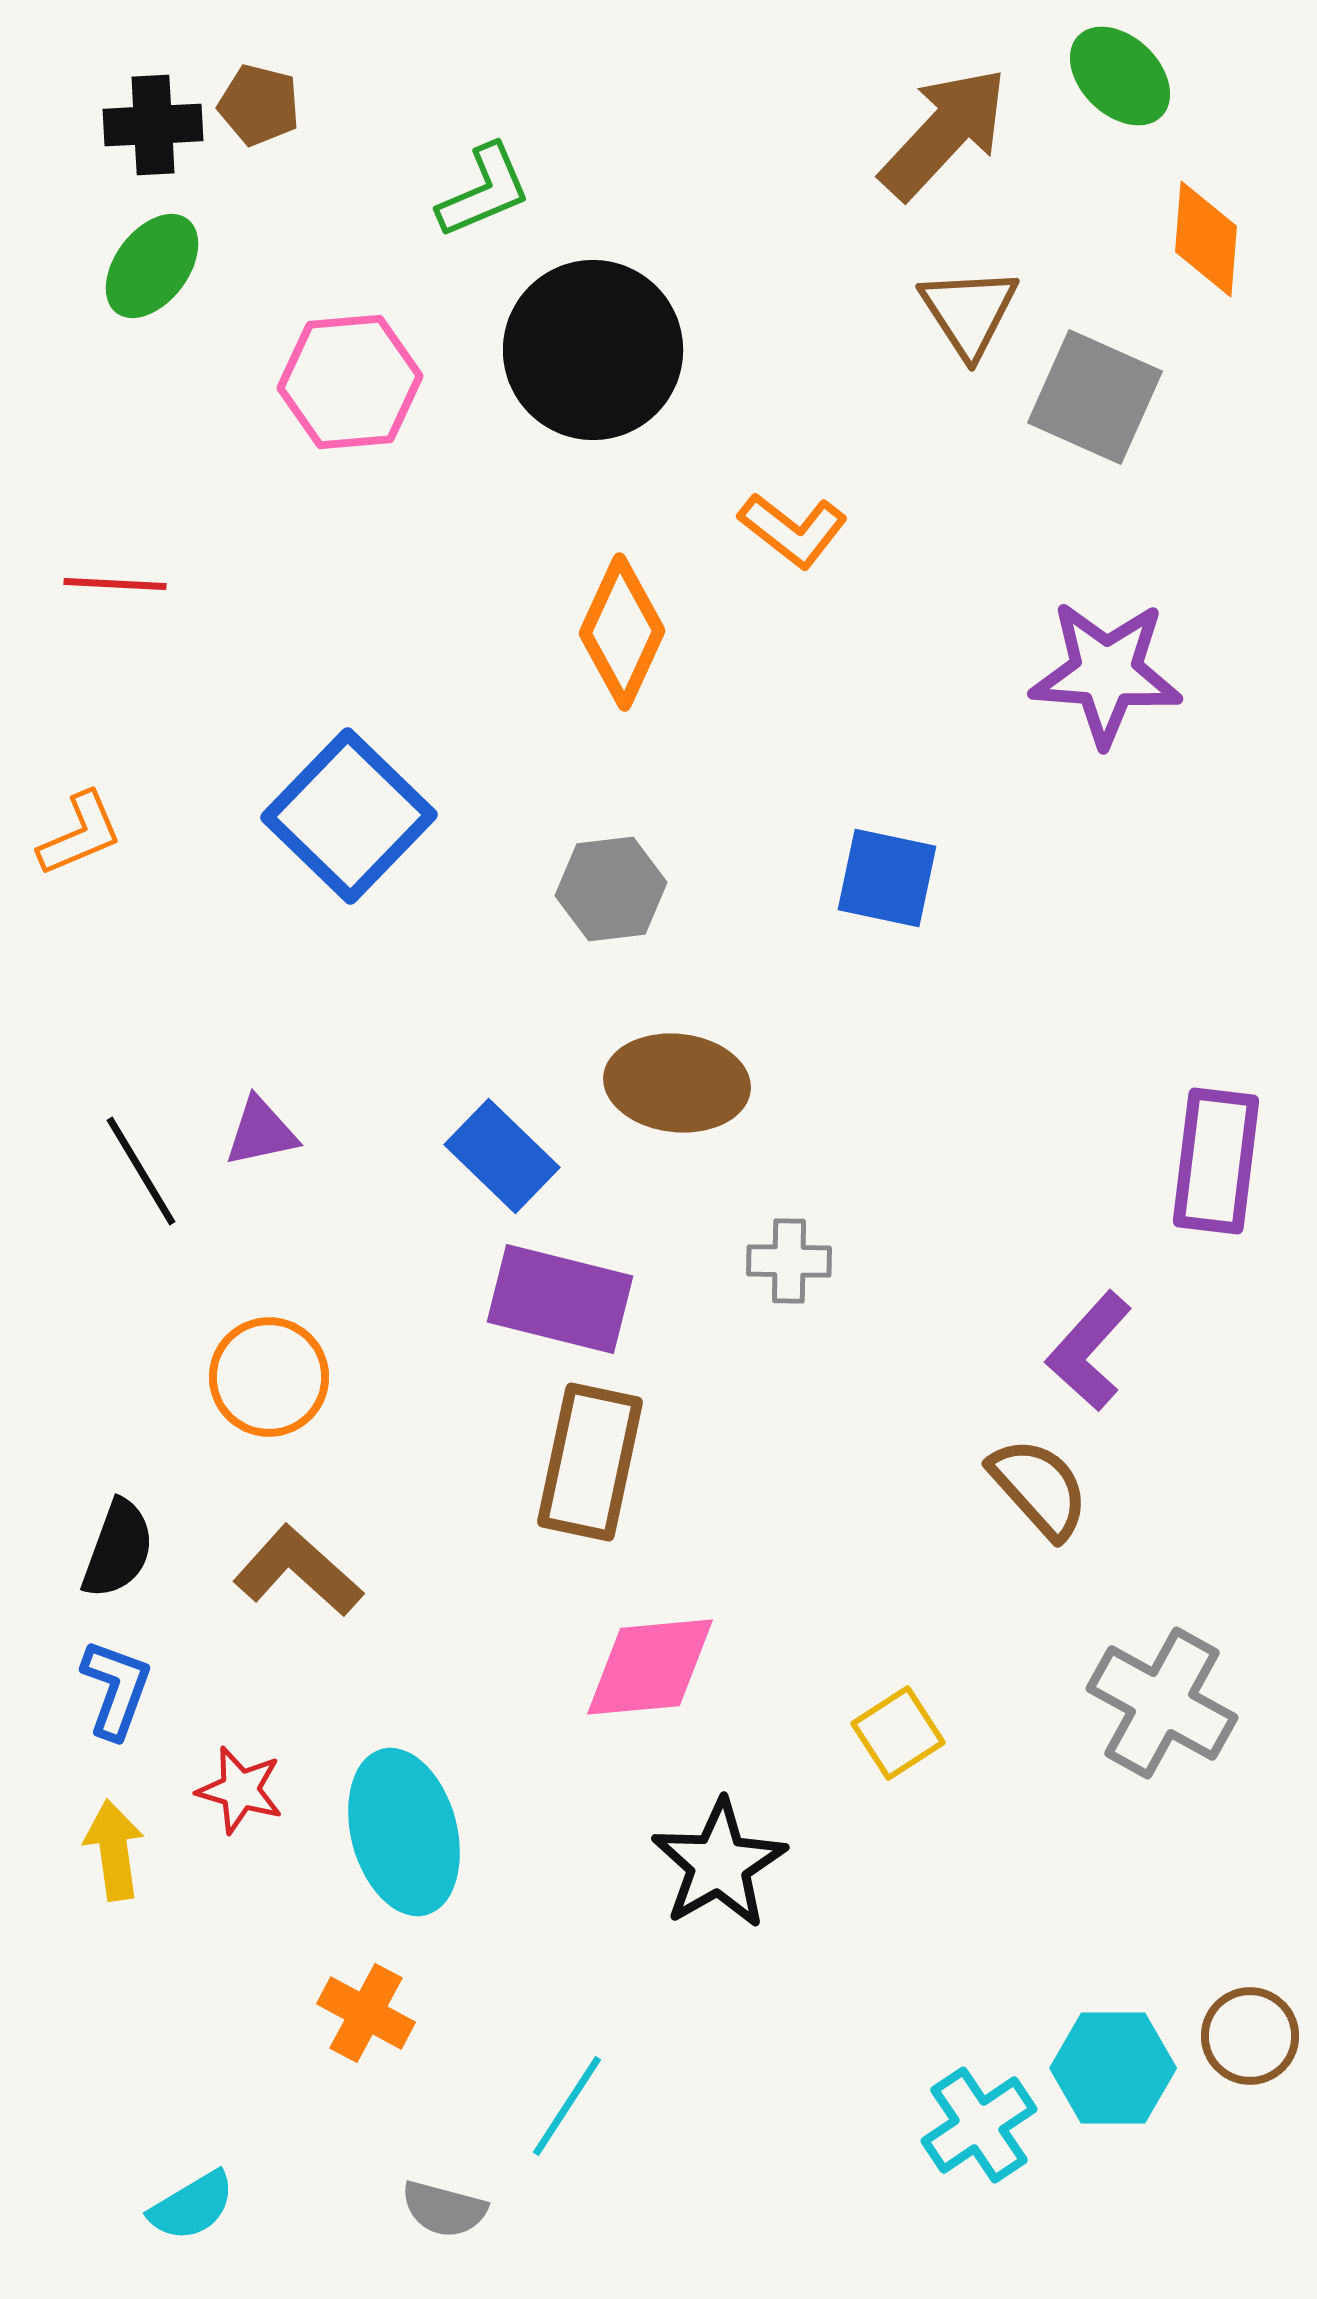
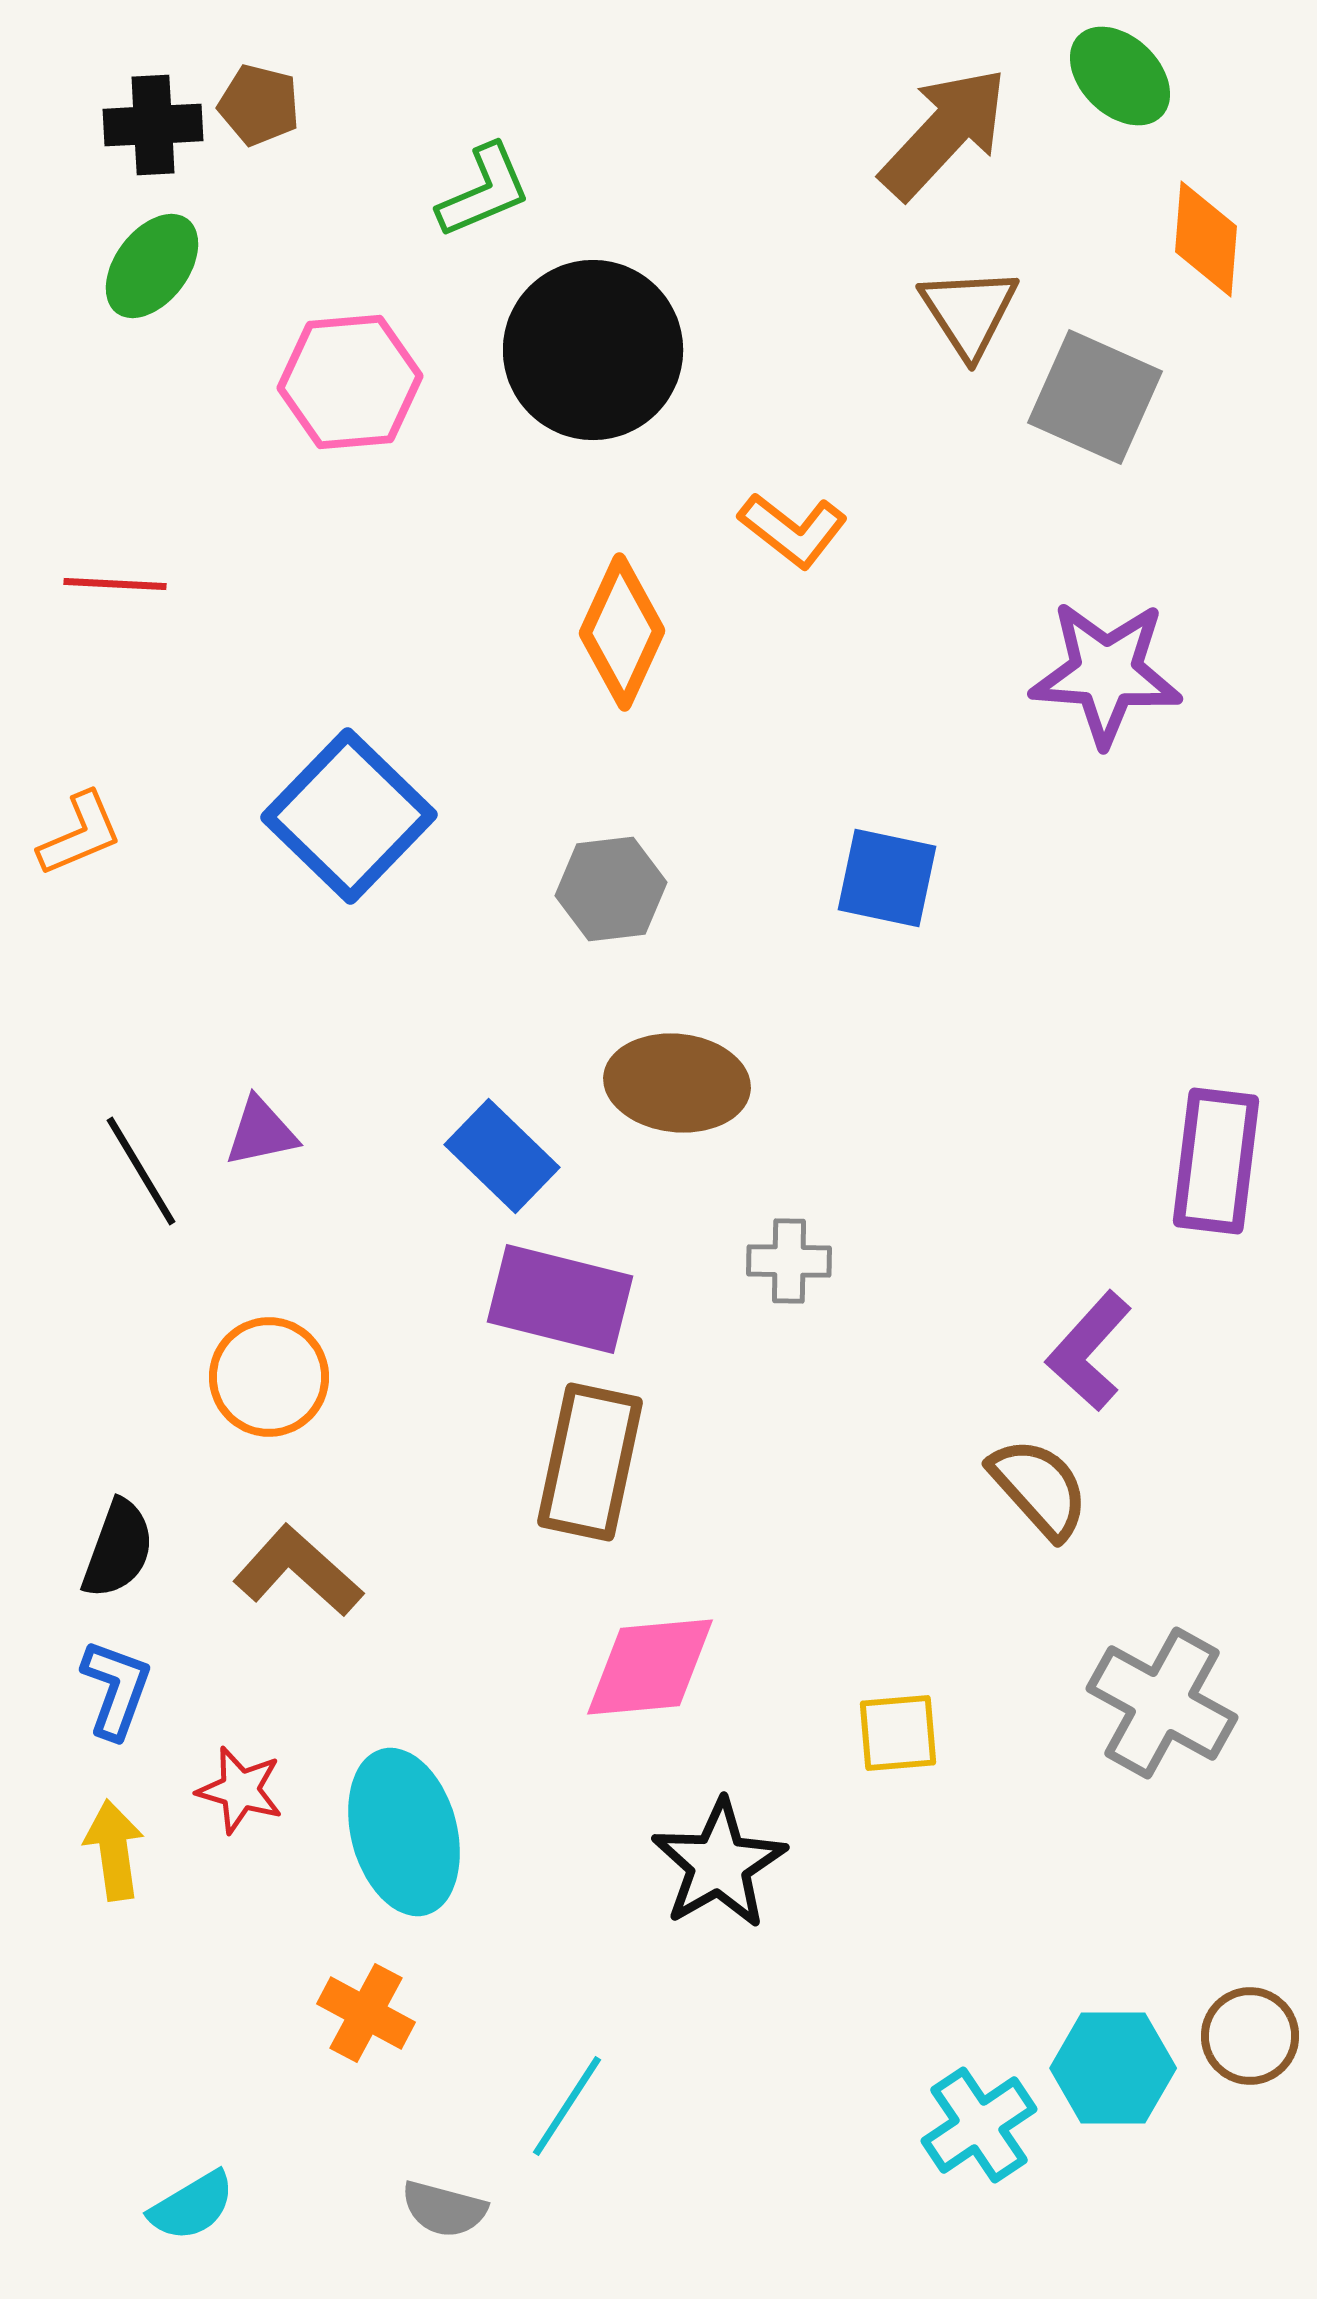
yellow square at (898, 1733): rotated 28 degrees clockwise
